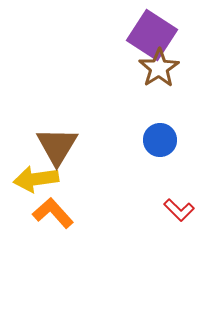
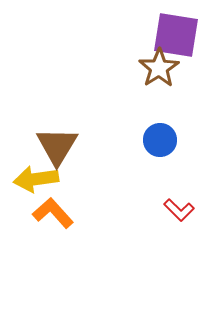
purple square: moved 24 px right; rotated 24 degrees counterclockwise
